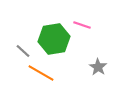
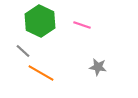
green hexagon: moved 14 px left, 18 px up; rotated 24 degrees counterclockwise
gray star: rotated 24 degrees counterclockwise
